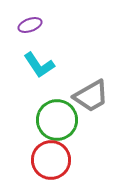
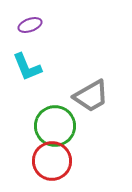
cyan L-shape: moved 12 px left, 2 px down; rotated 12 degrees clockwise
green circle: moved 2 px left, 6 px down
red circle: moved 1 px right, 1 px down
